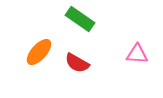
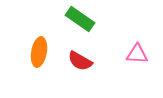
orange ellipse: rotated 32 degrees counterclockwise
red semicircle: moved 3 px right, 2 px up
